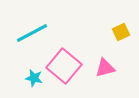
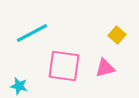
yellow square: moved 4 px left, 3 px down; rotated 24 degrees counterclockwise
pink square: rotated 32 degrees counterclockwise
cyan star: moved 15 px left, 8 px down
